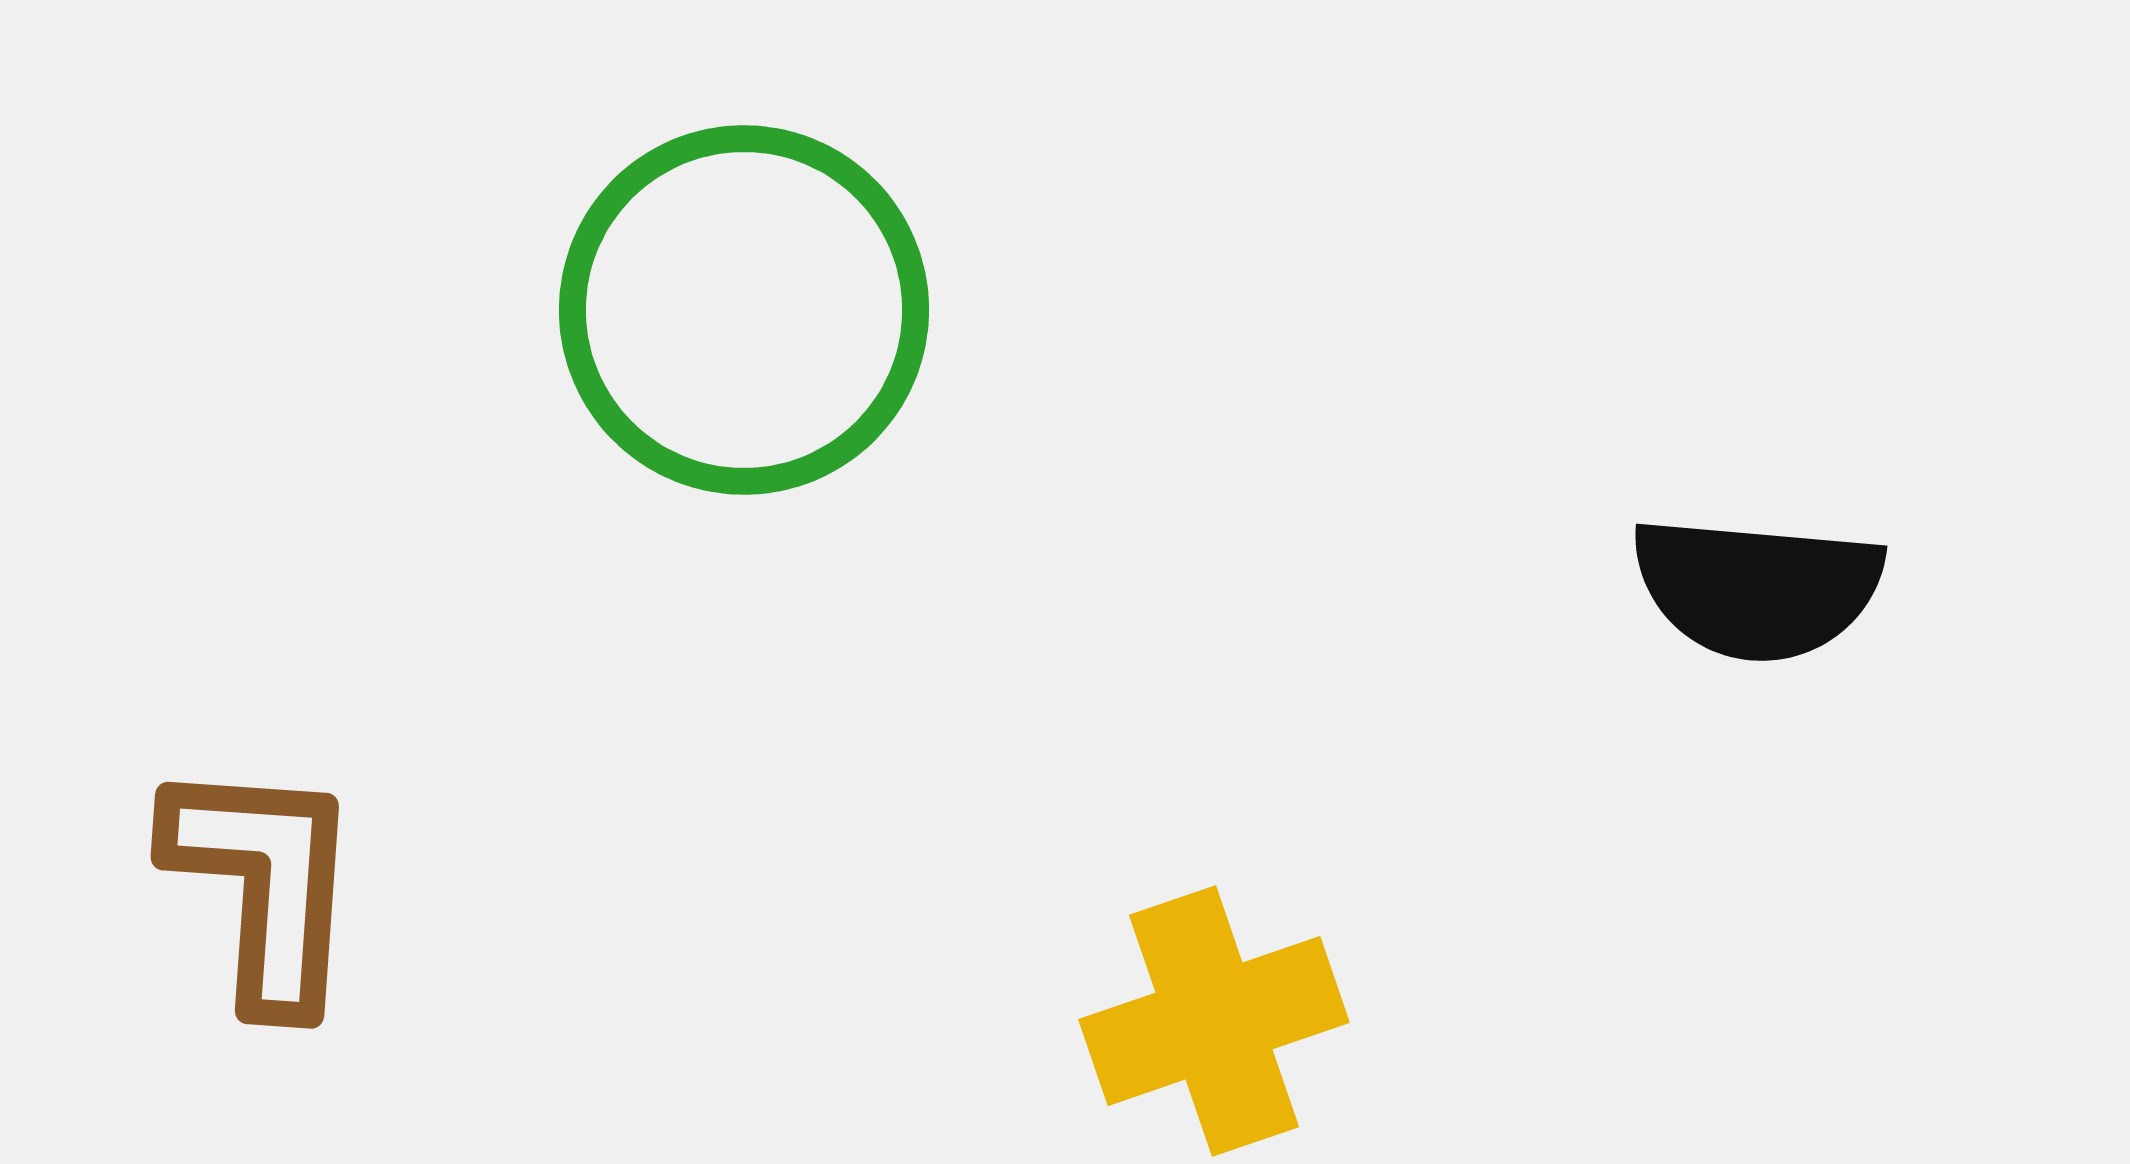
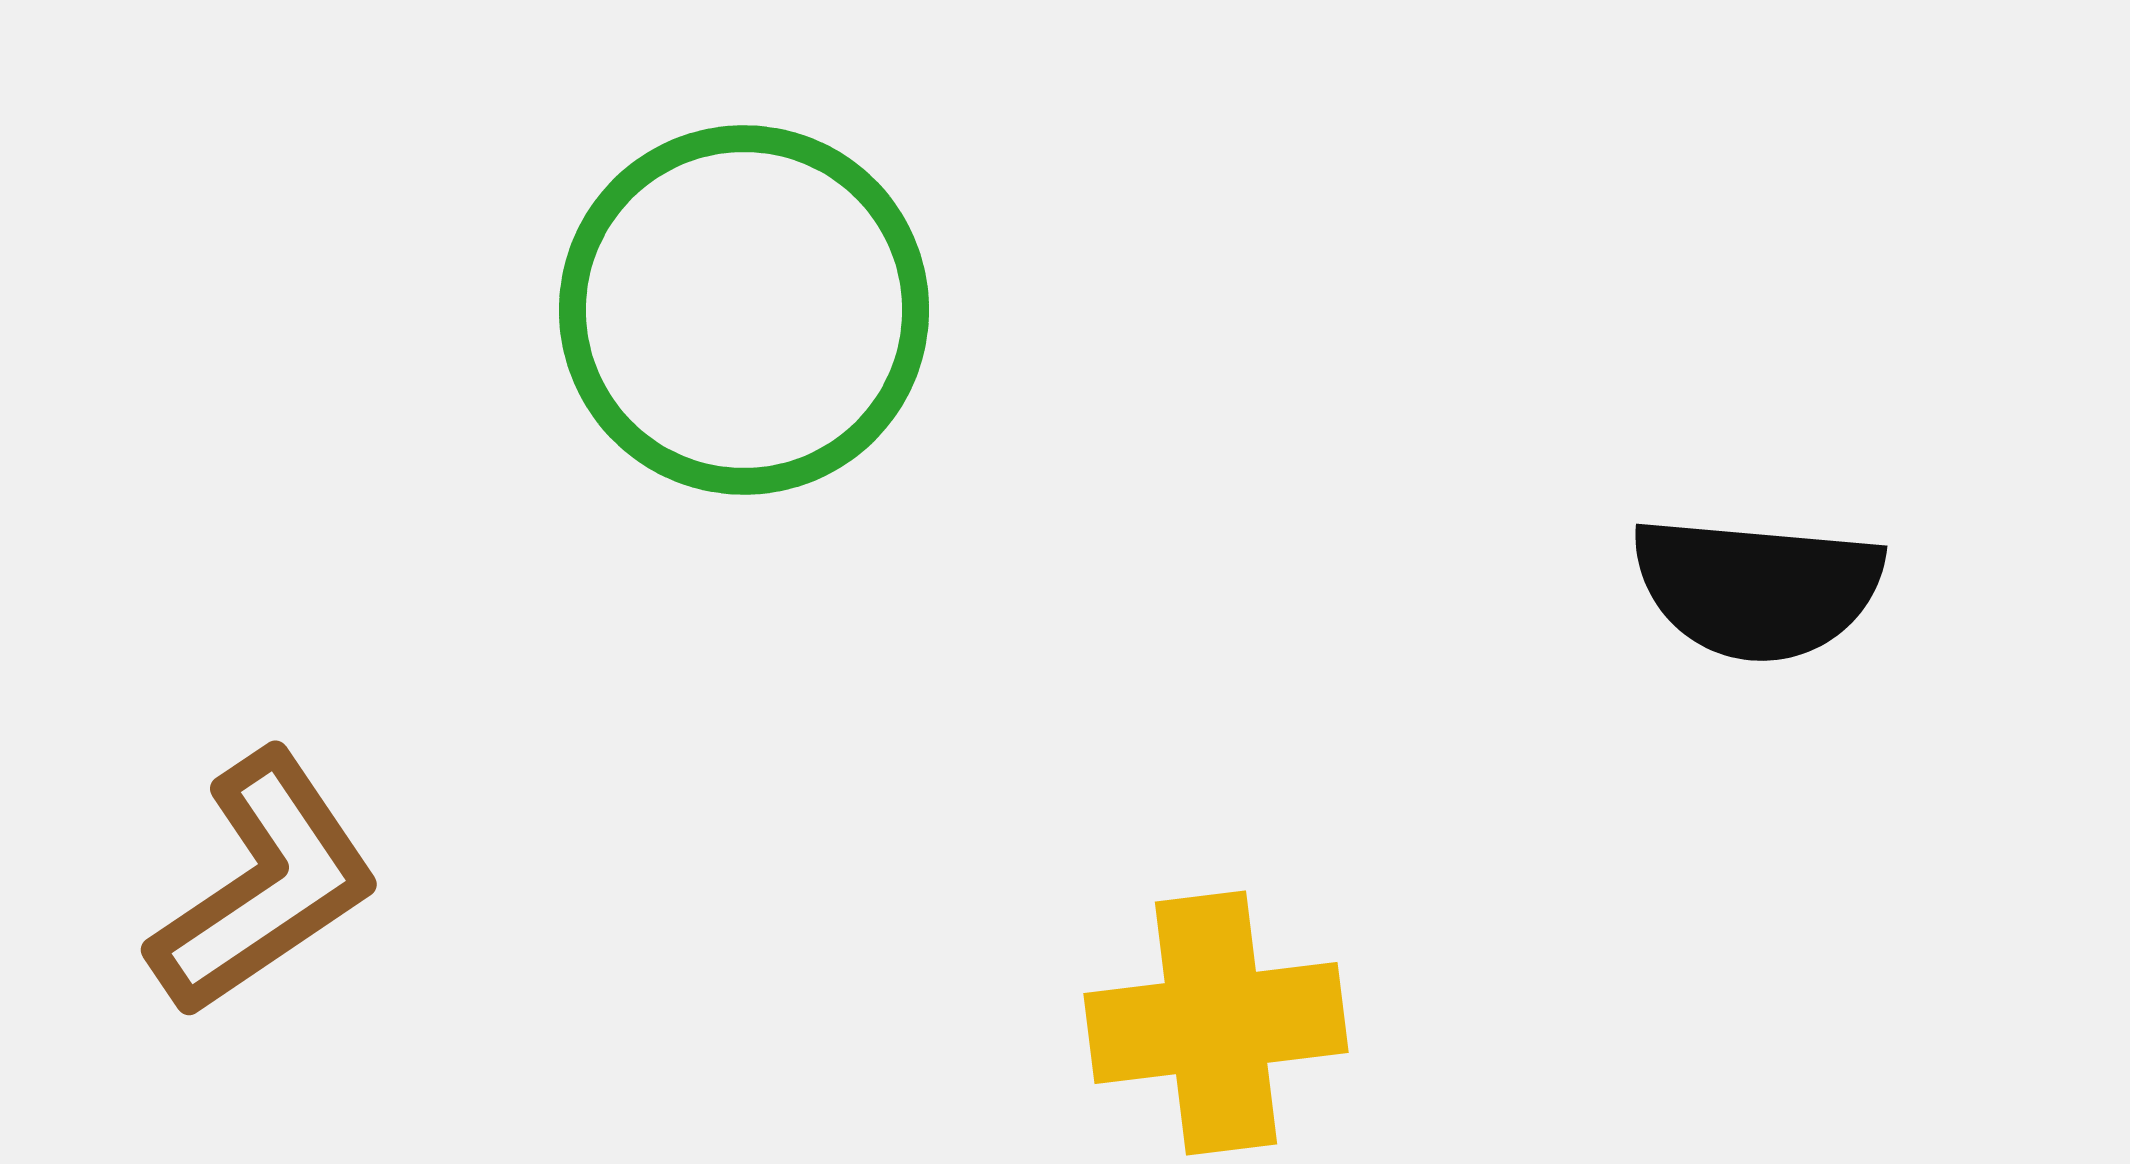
brown L-shape: rotated 52 degrees clockwise
yellow cross: moved 2 px right, 2 px down; rotated 12 degrees clockwise
